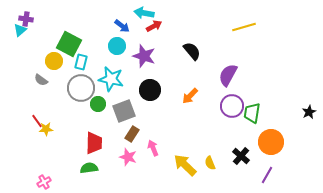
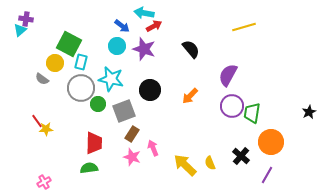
black semicircle: moved 1 px left, 2 px up
purple star: moved 7 px up
yellow circle: moved 1 px right, 2 px down
gray semicircle: moved 1 px right, 1 px up
pink star: moved 4 px right
